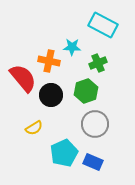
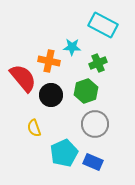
yellow semicircle: rotated 102 degrees clockwise
